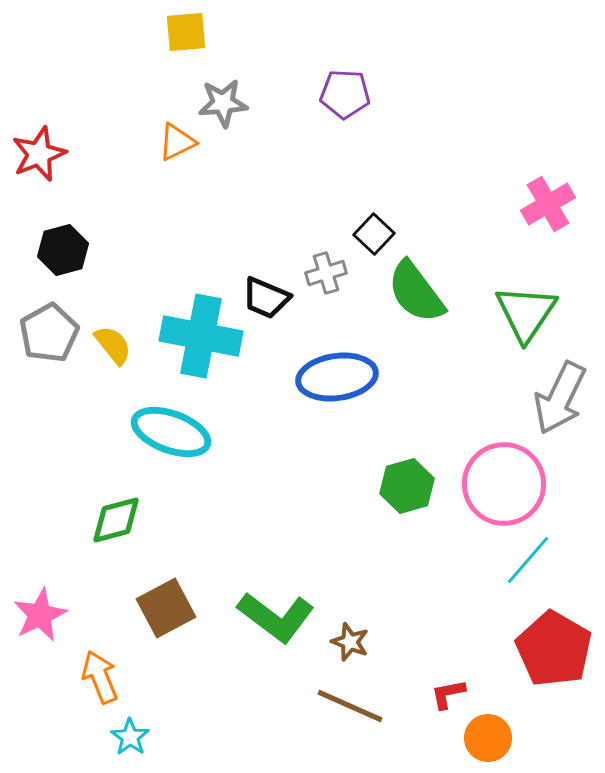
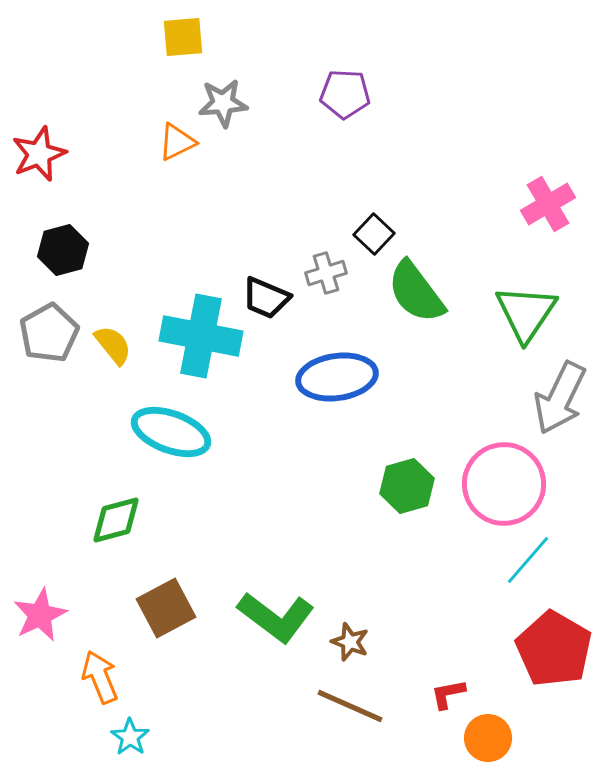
yellow square: moved 3 px left, 5 px down
